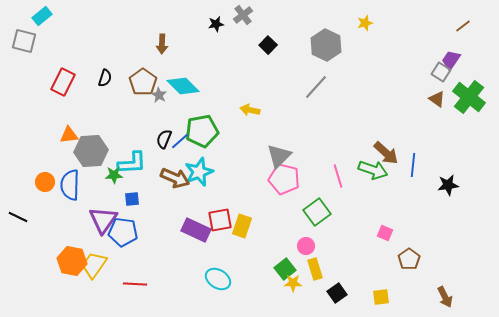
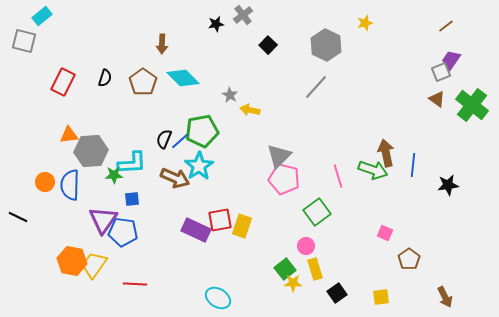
brown line at (463, 26): moved 17 px left
gray square at (441, 72): rotated 36 degrees clockwise
cyan diamond at (183, 86): moved 8 px up
gray star at (159, 95): moved 71 px right
green cross at (469, 97): moved 3 px right, 8 px down
brown arrow at (386, 153): rotated 144 degrees counterclockwise
cyan star at (199, 172): moved 6 px up; rotated 12 degrees counterclockwise
cyan ellipse at (218, 279): moved 19 px down
